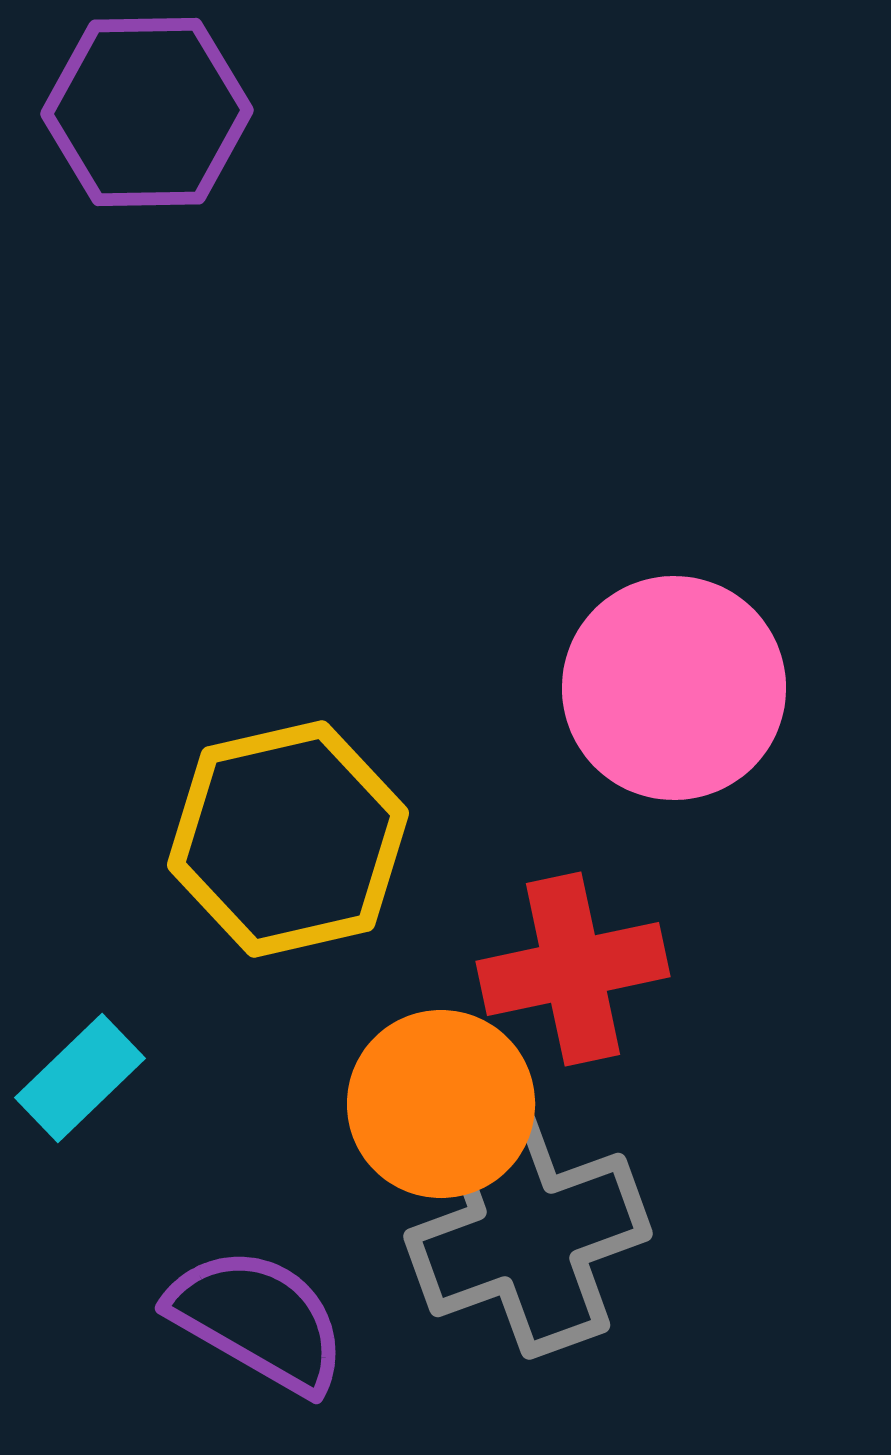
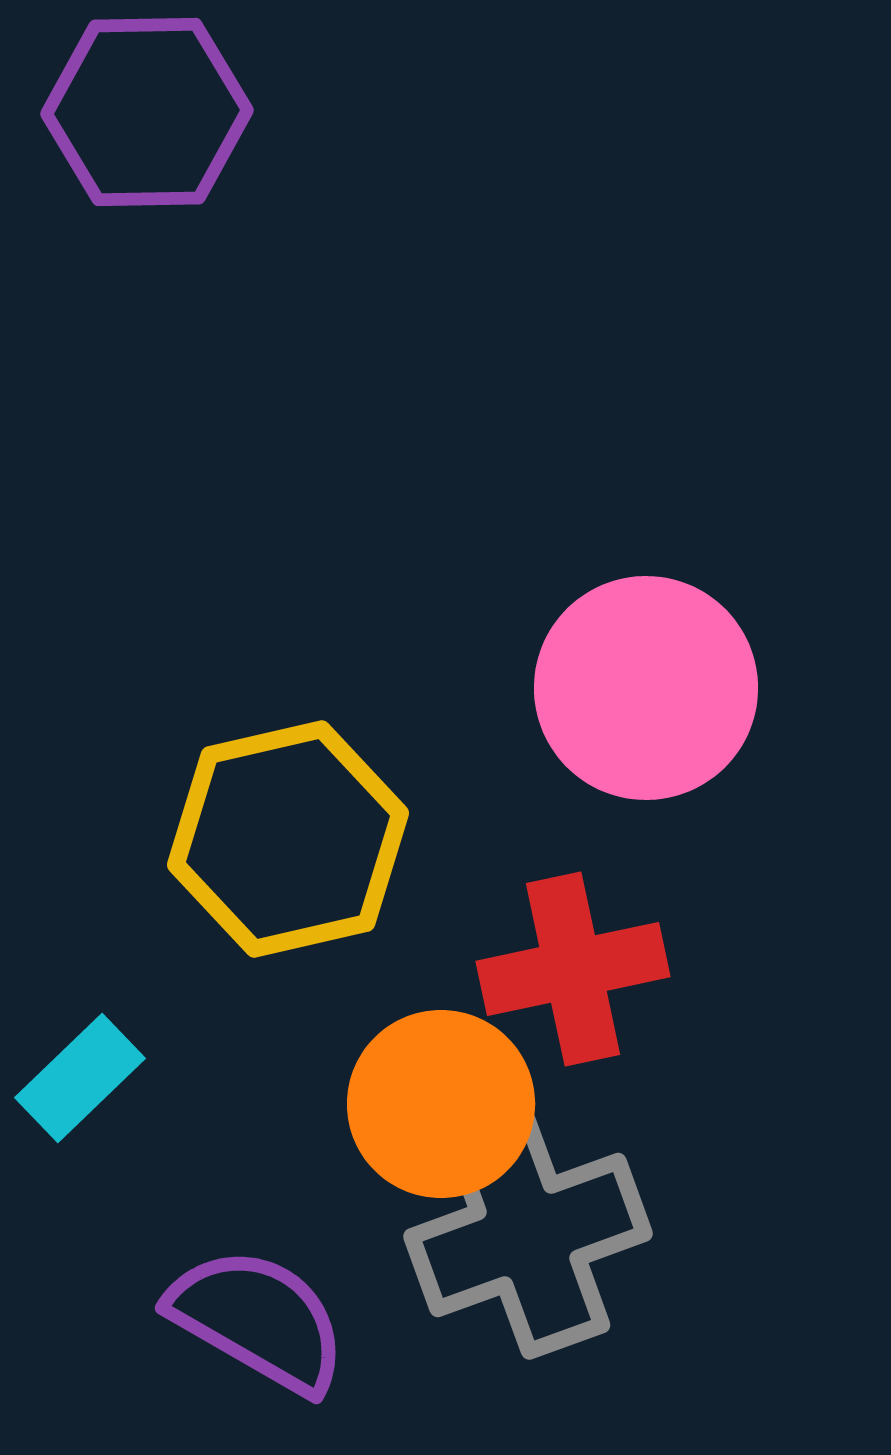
pink circle: moved 28 px left
